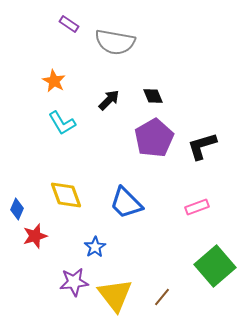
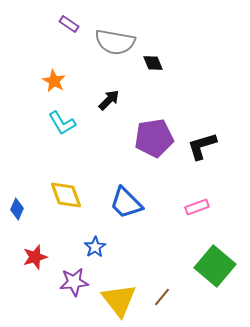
black diamond: moved 33 px up
purple pentagon: rotated 21 degrees clockwise
red star: moved 21 px down
green square: rotated 9 degrees counterclockwise
yellow triangle: moved 4 px right, 5 px down
